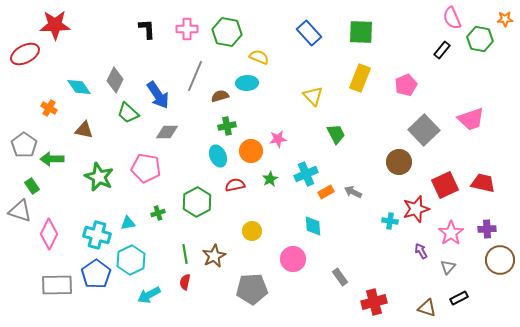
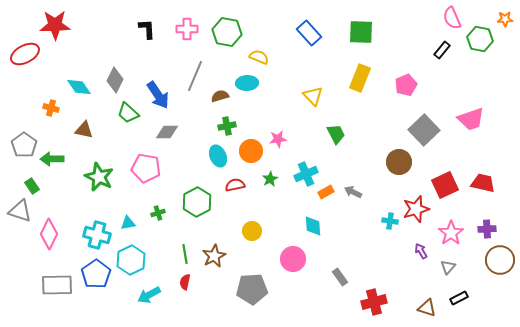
orange cross at (49, 108): moved 2 px right; rotated 14 degrees counterclockwise
